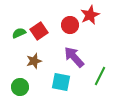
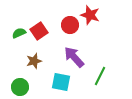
red star: rotated 30 degrees counterclockwise
